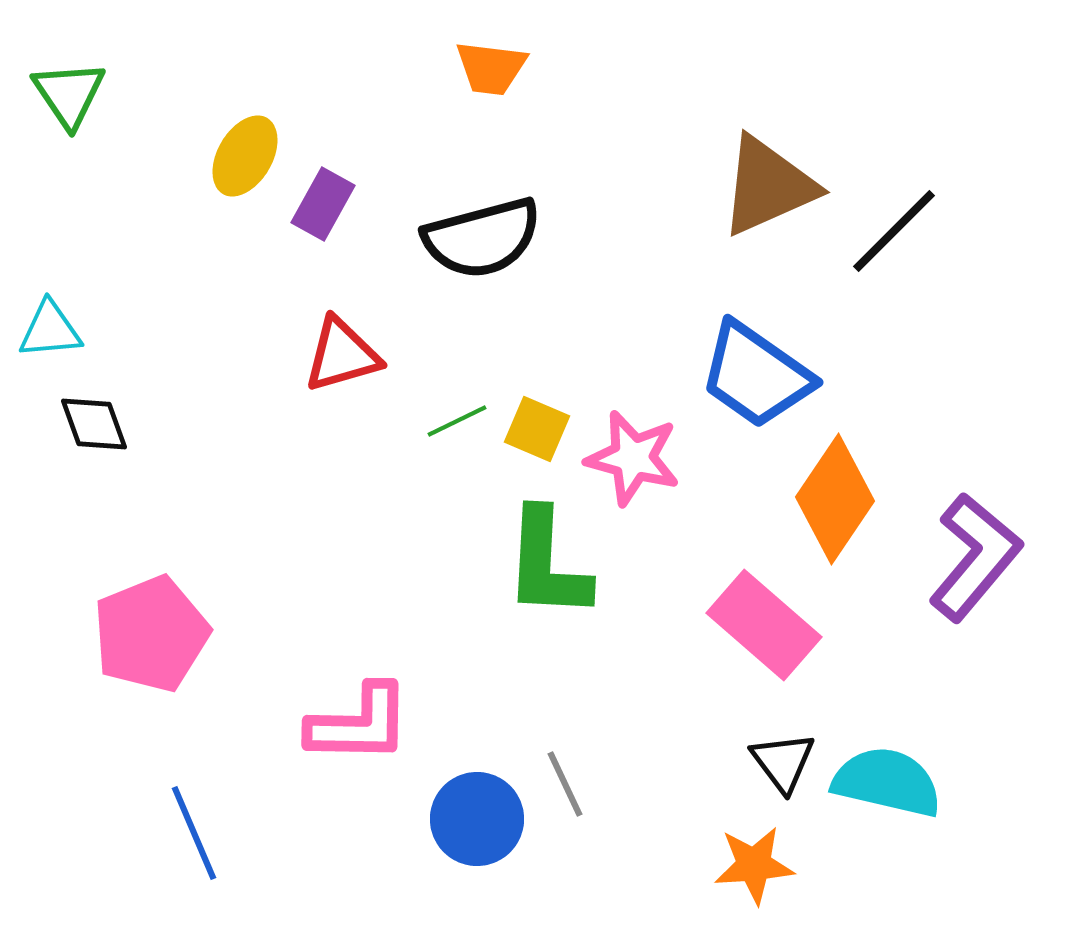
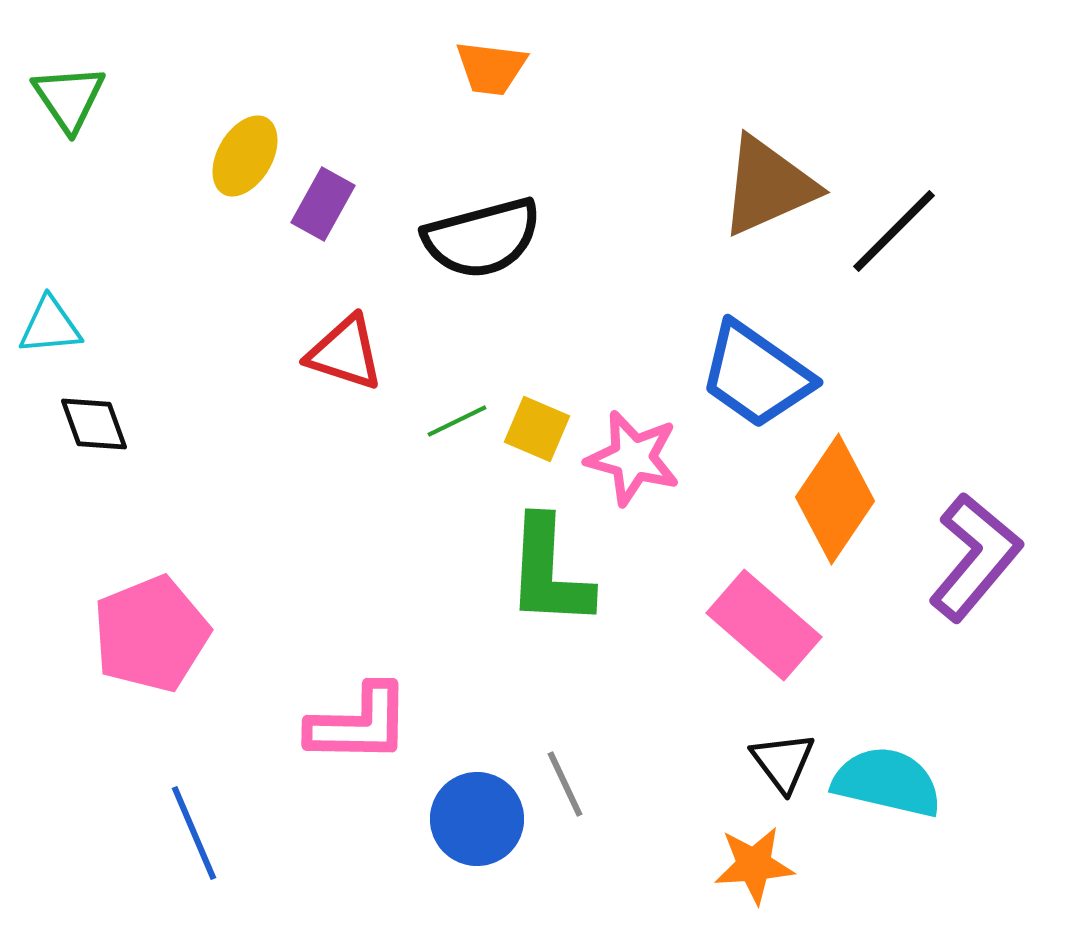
green triangle: moved 4 px down
cyan triangle: moved 4 px up
red triangle: moved 3 px right, 2 px up; rotated 34 degrees clockwise
green L-shape: moved 2 px right, 8 px down
